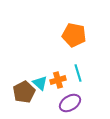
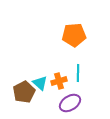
orange pentagon: rotated 15 degrees counterclockwise
cyan line: rotated 18 degrees clockwise
orange cross: moved 1 px right, 1 px down
